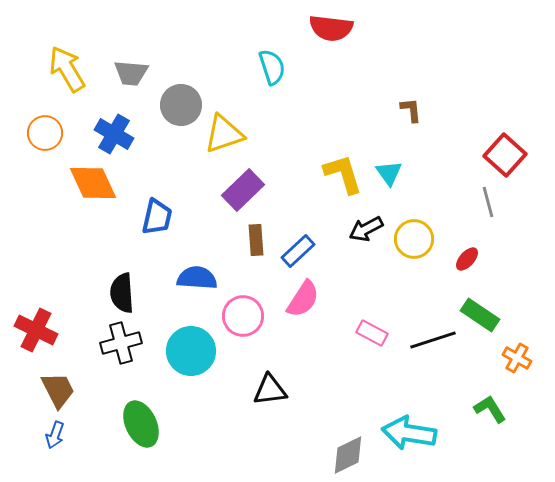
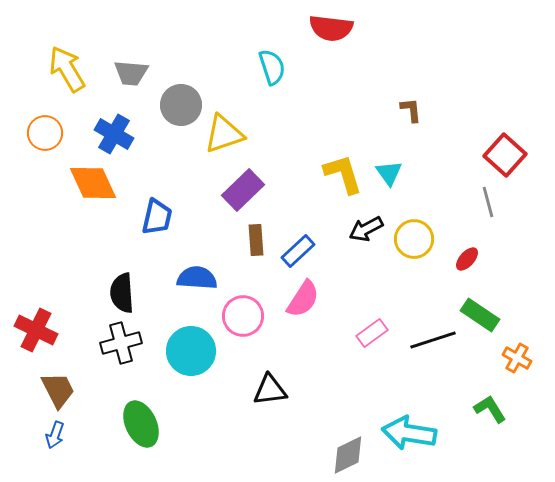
pink rectangle: rotated 64 degrees counterclockwise
